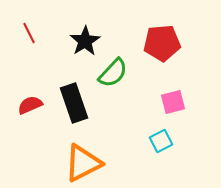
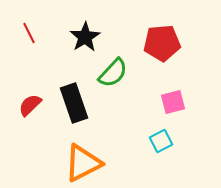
black star: moved 4 px up
red semicircle: rotated 20 degrees counterclockwise
